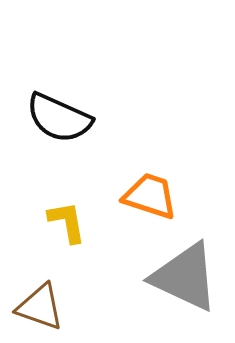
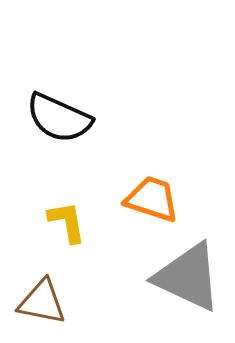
orange trapezoid: moved 2 px right, 3 px down
gray triangle: moved 3 px right
brown triangle: moved 2 px right, 5 px up; rotated 8 degrees counterclockwise
